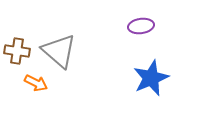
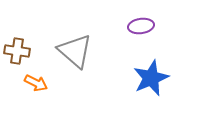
gray triangle: moved 16 px right
